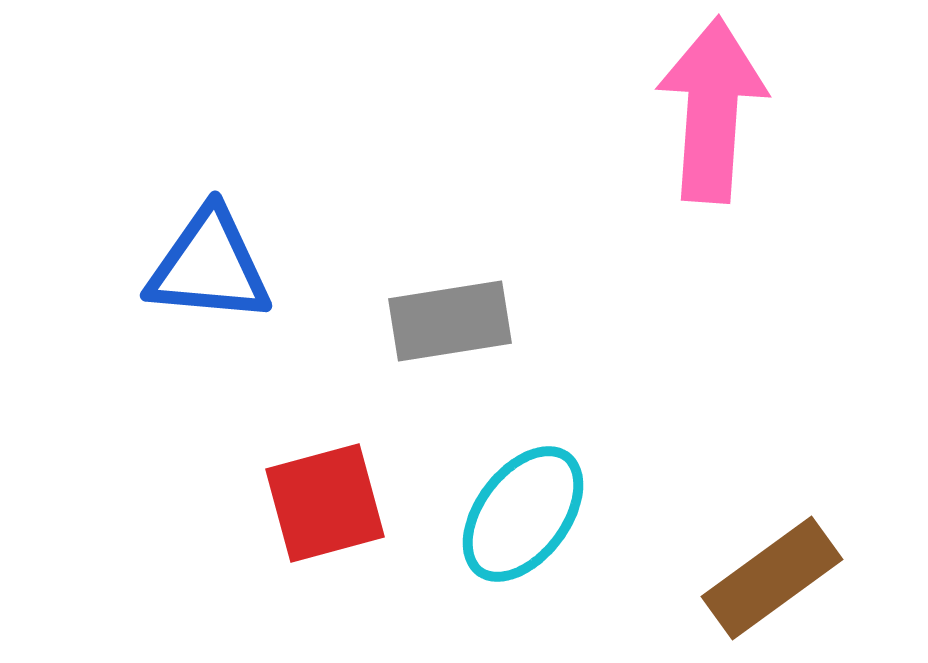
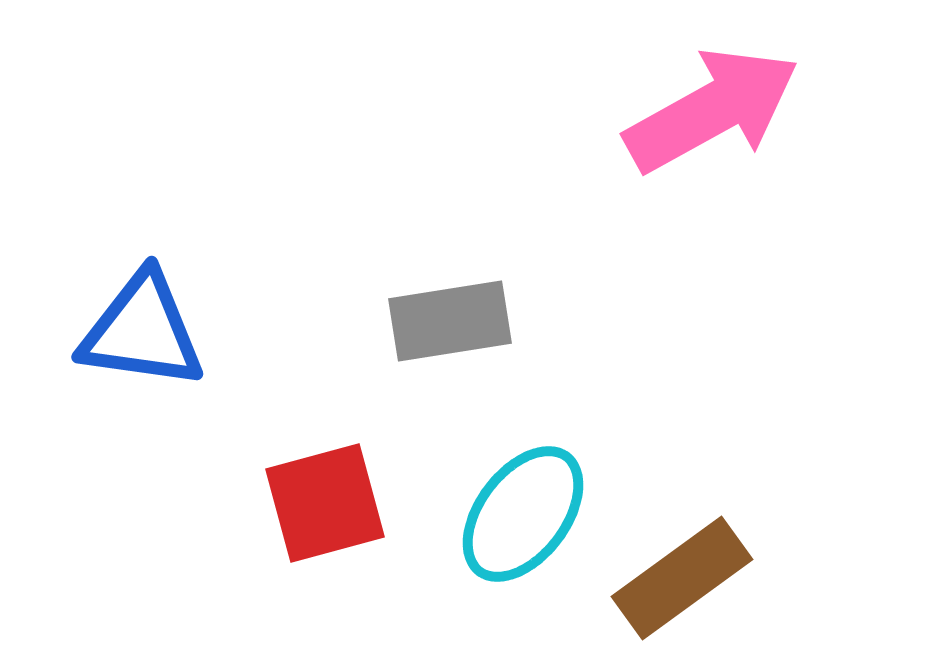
pink arrow: rotated 57 degrees clockwise
blue triangle: moved 67 px left, 65 px down; rotated 3 degrees clockwise
brown rectangle: moved 90 px left
